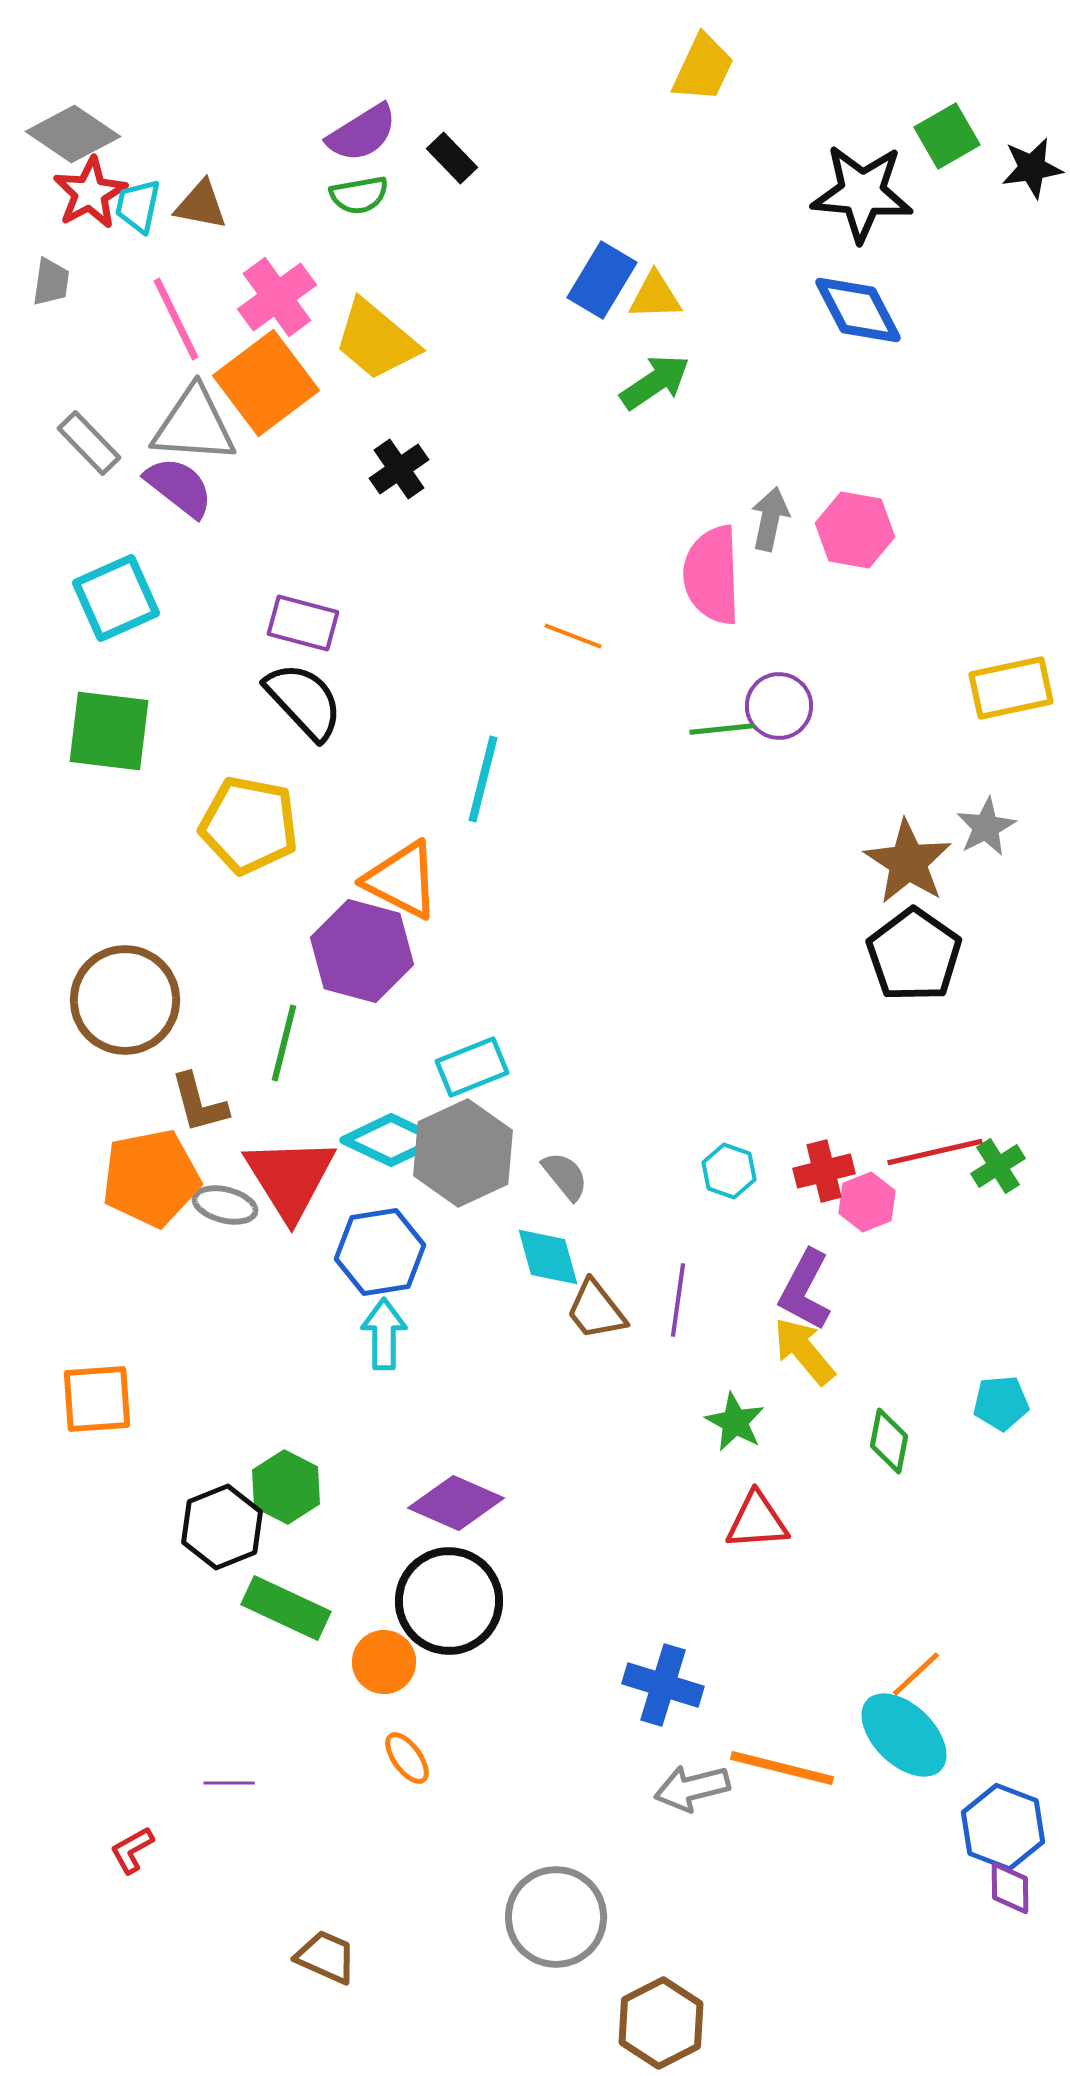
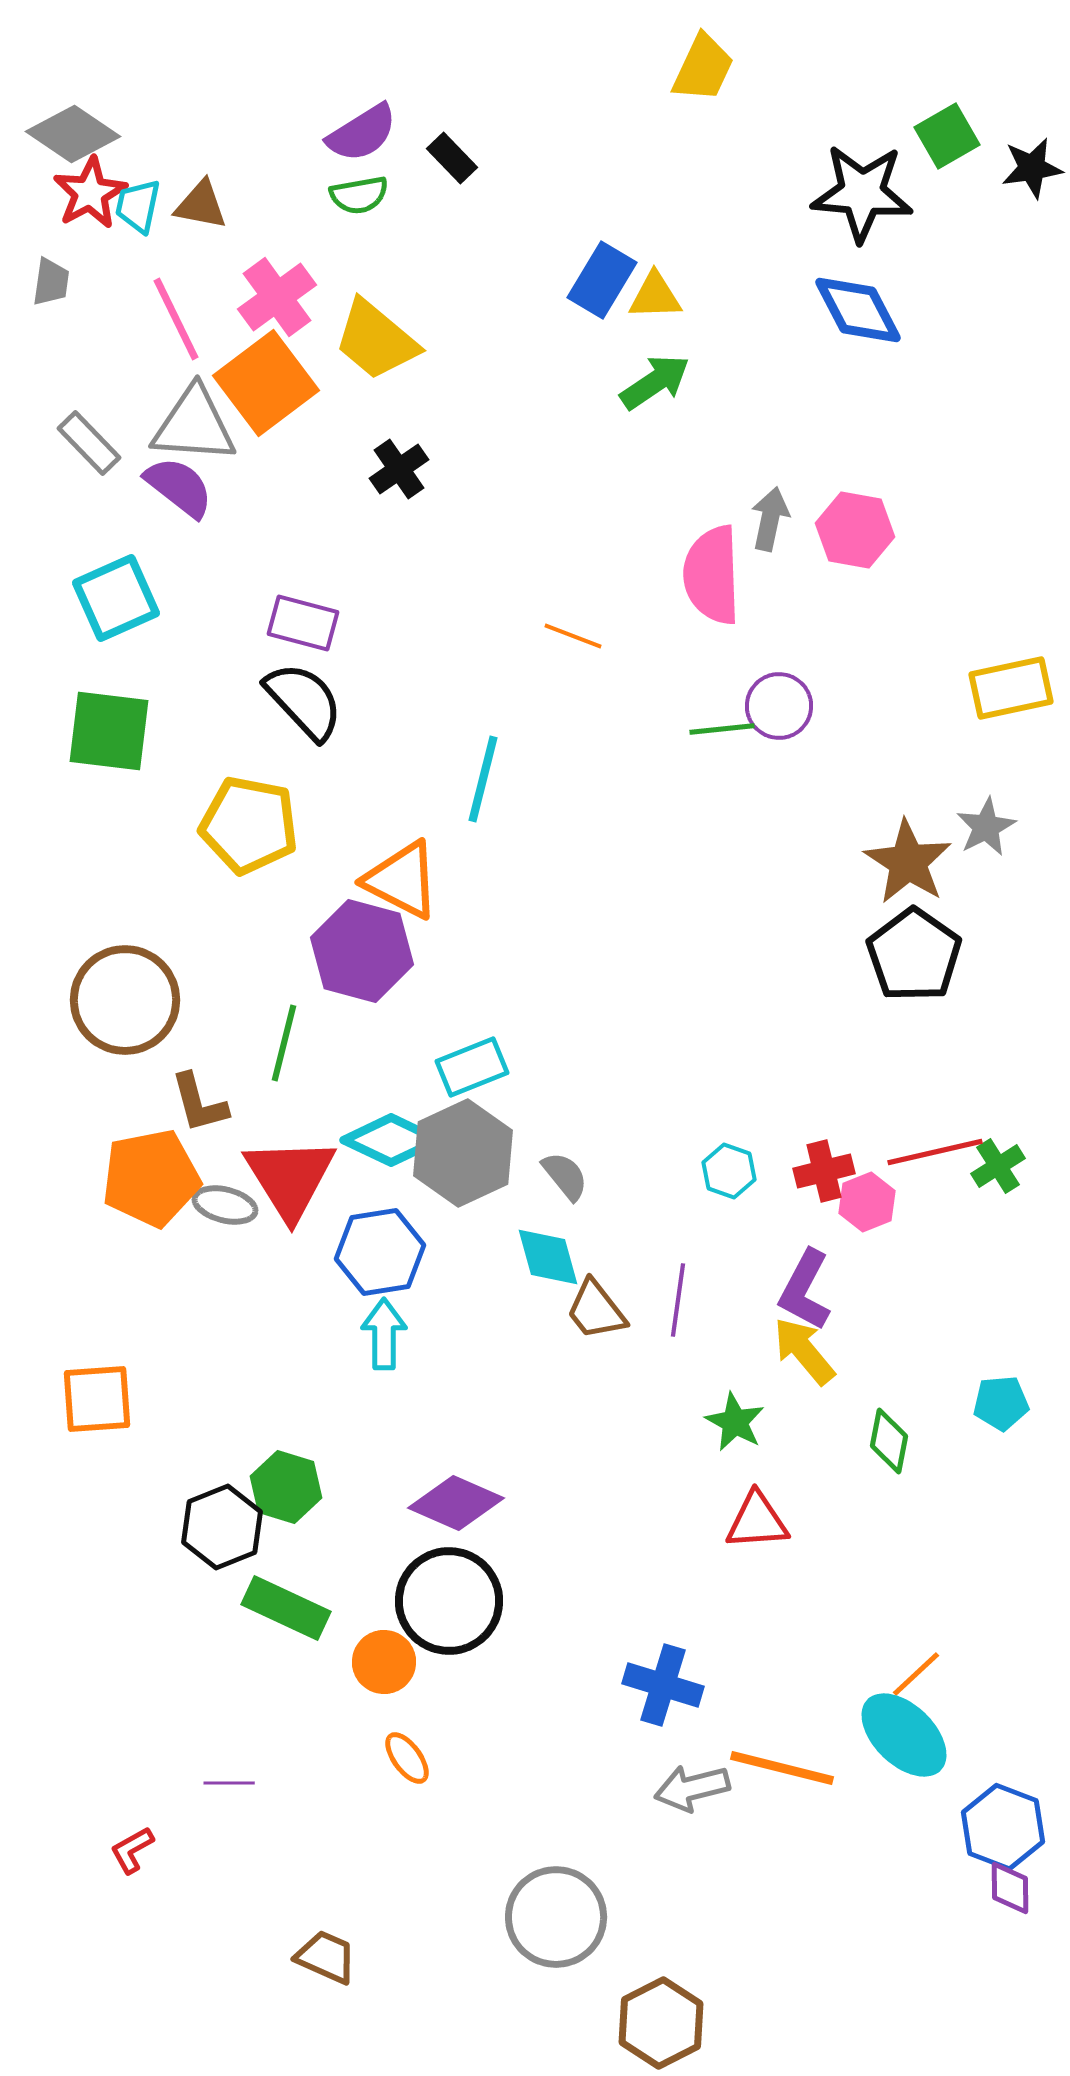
green hexagon at (286, 1487): rotated 10 degrees counterclockwise
